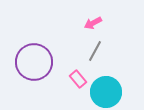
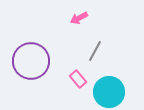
pink arrow: moved 14 px left, 5 px up
purple circle: moved 3 px left, 1 px up
cyan circle: moved 3 px right
